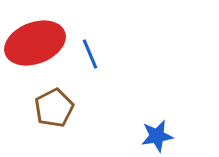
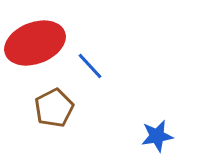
blue line: moved 12 px down; rotated 20 degrees counterclockwise
